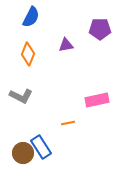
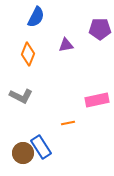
blue semicircle: moved 5 px right
